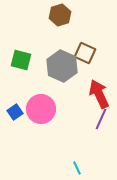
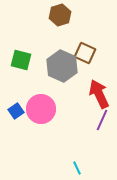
blue square: moved 1 px right, 1 px up
purple line: moved 1 px right, 1 px down
